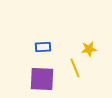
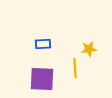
blue rectangle: moved 3 px up
yellow line: rotated 18 degrees clockwise
